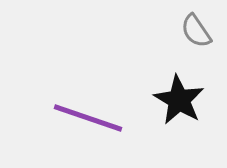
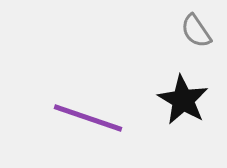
black star: moved 4 px right
